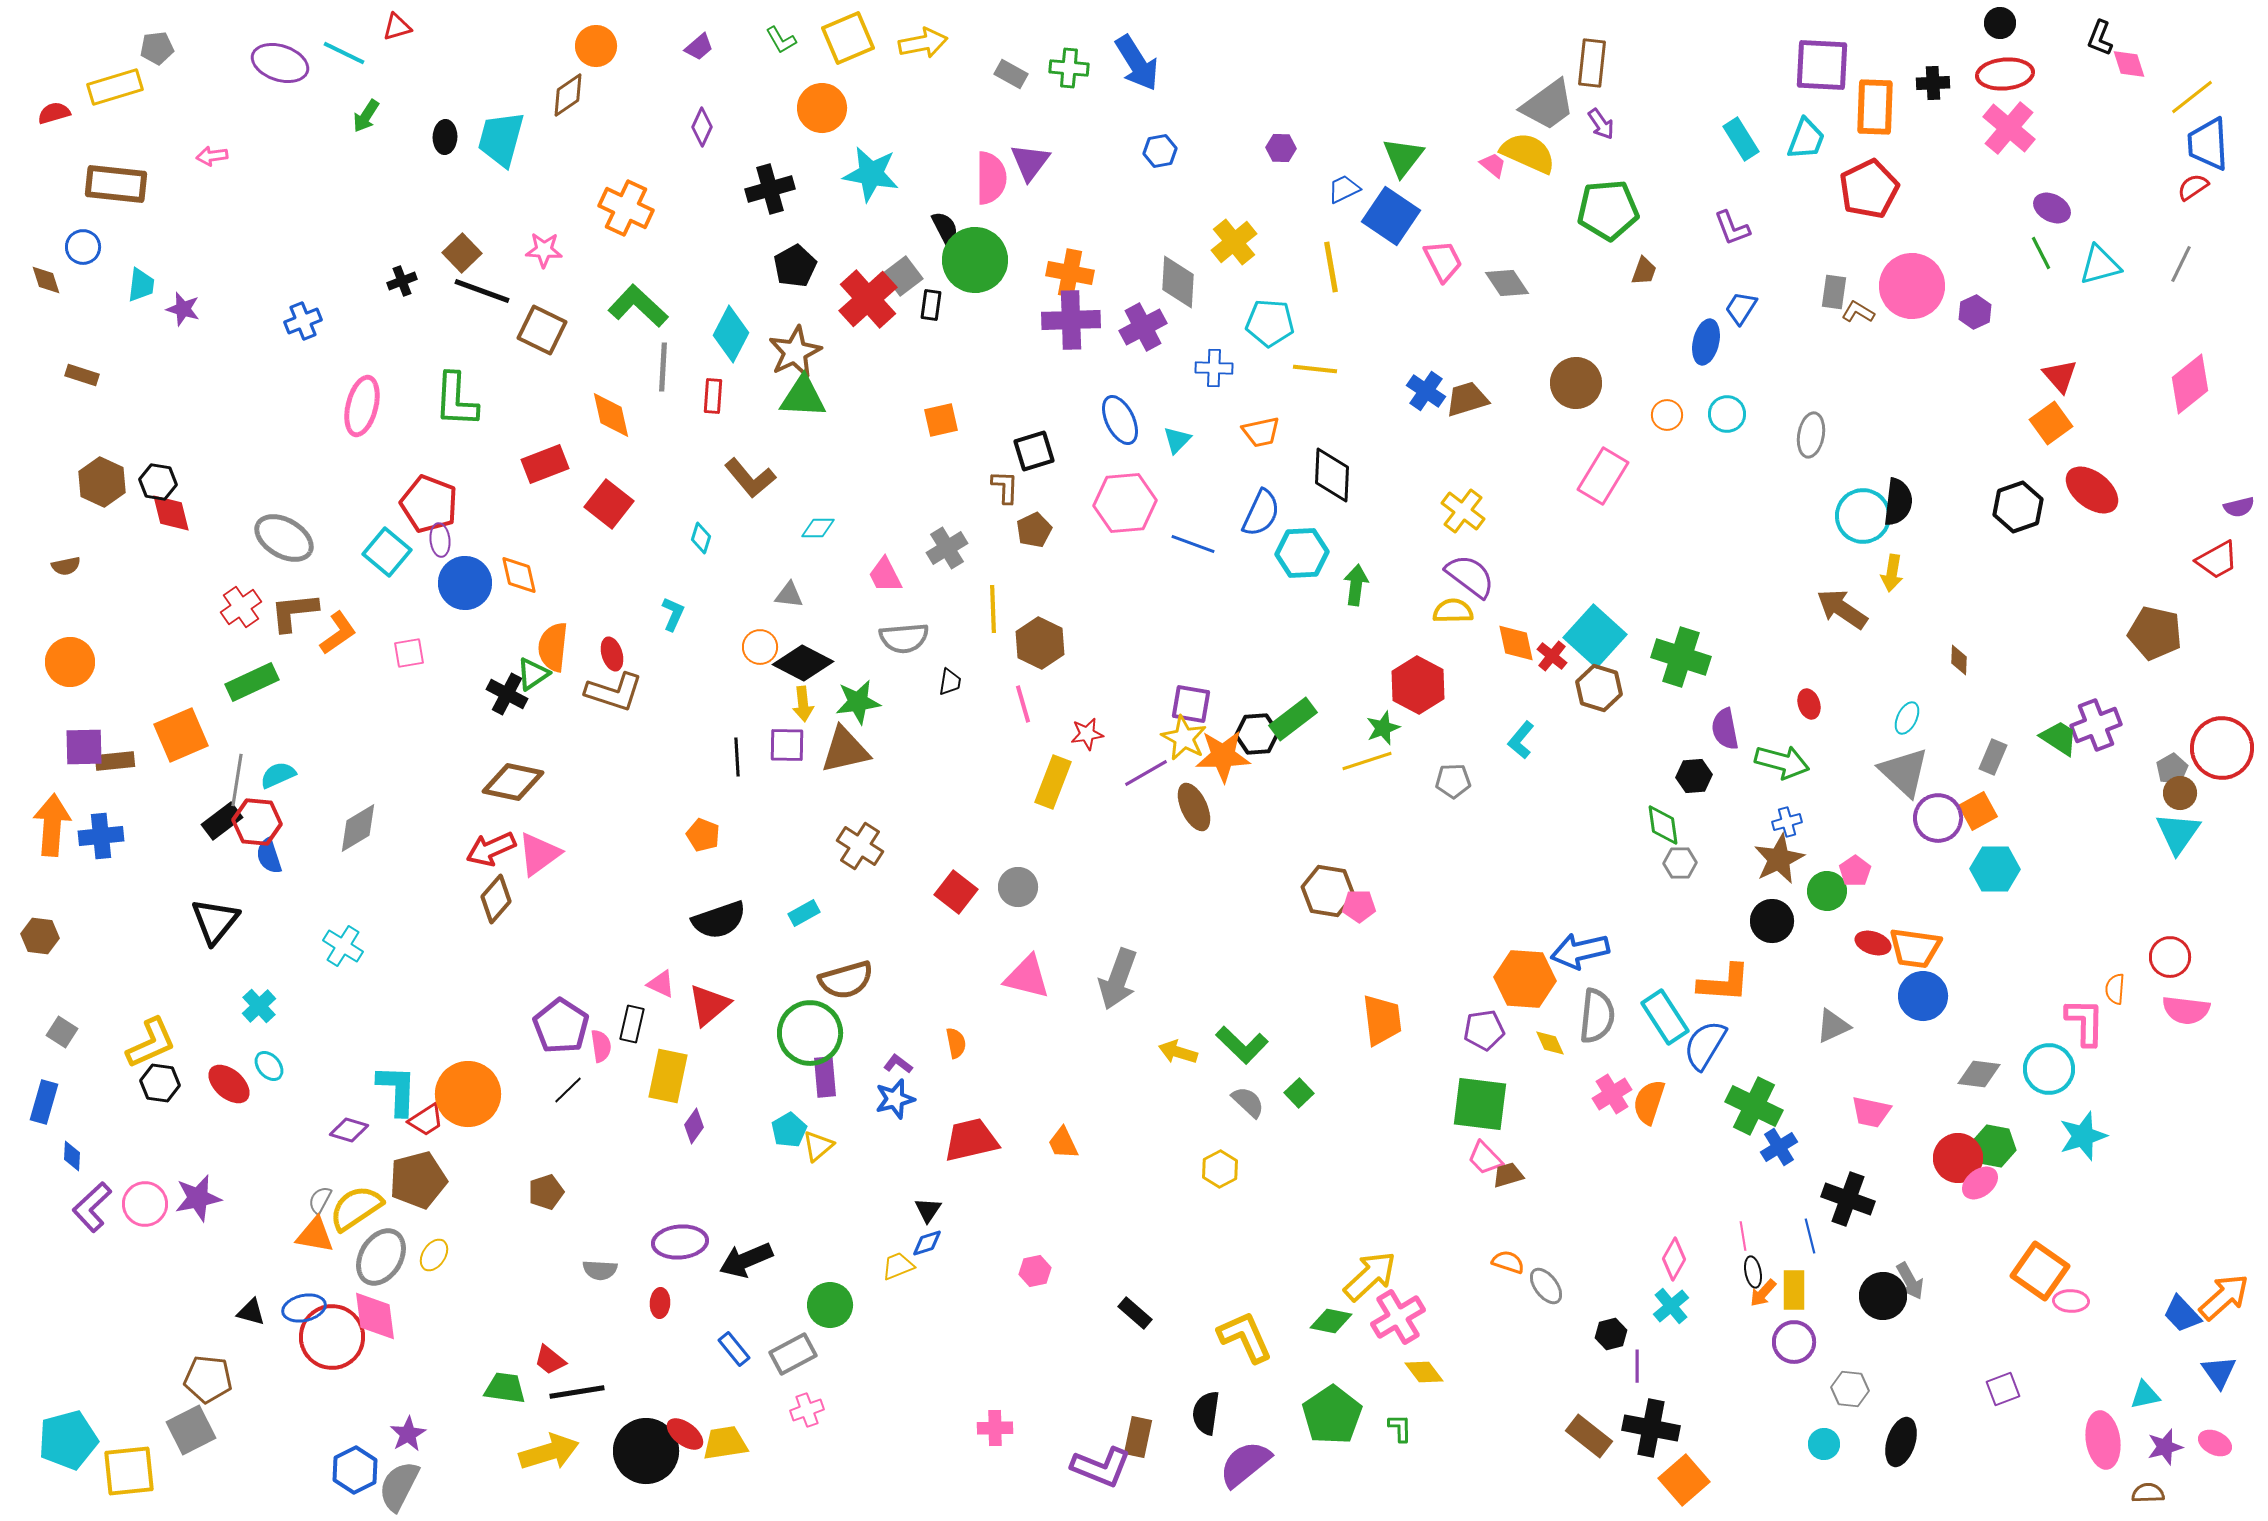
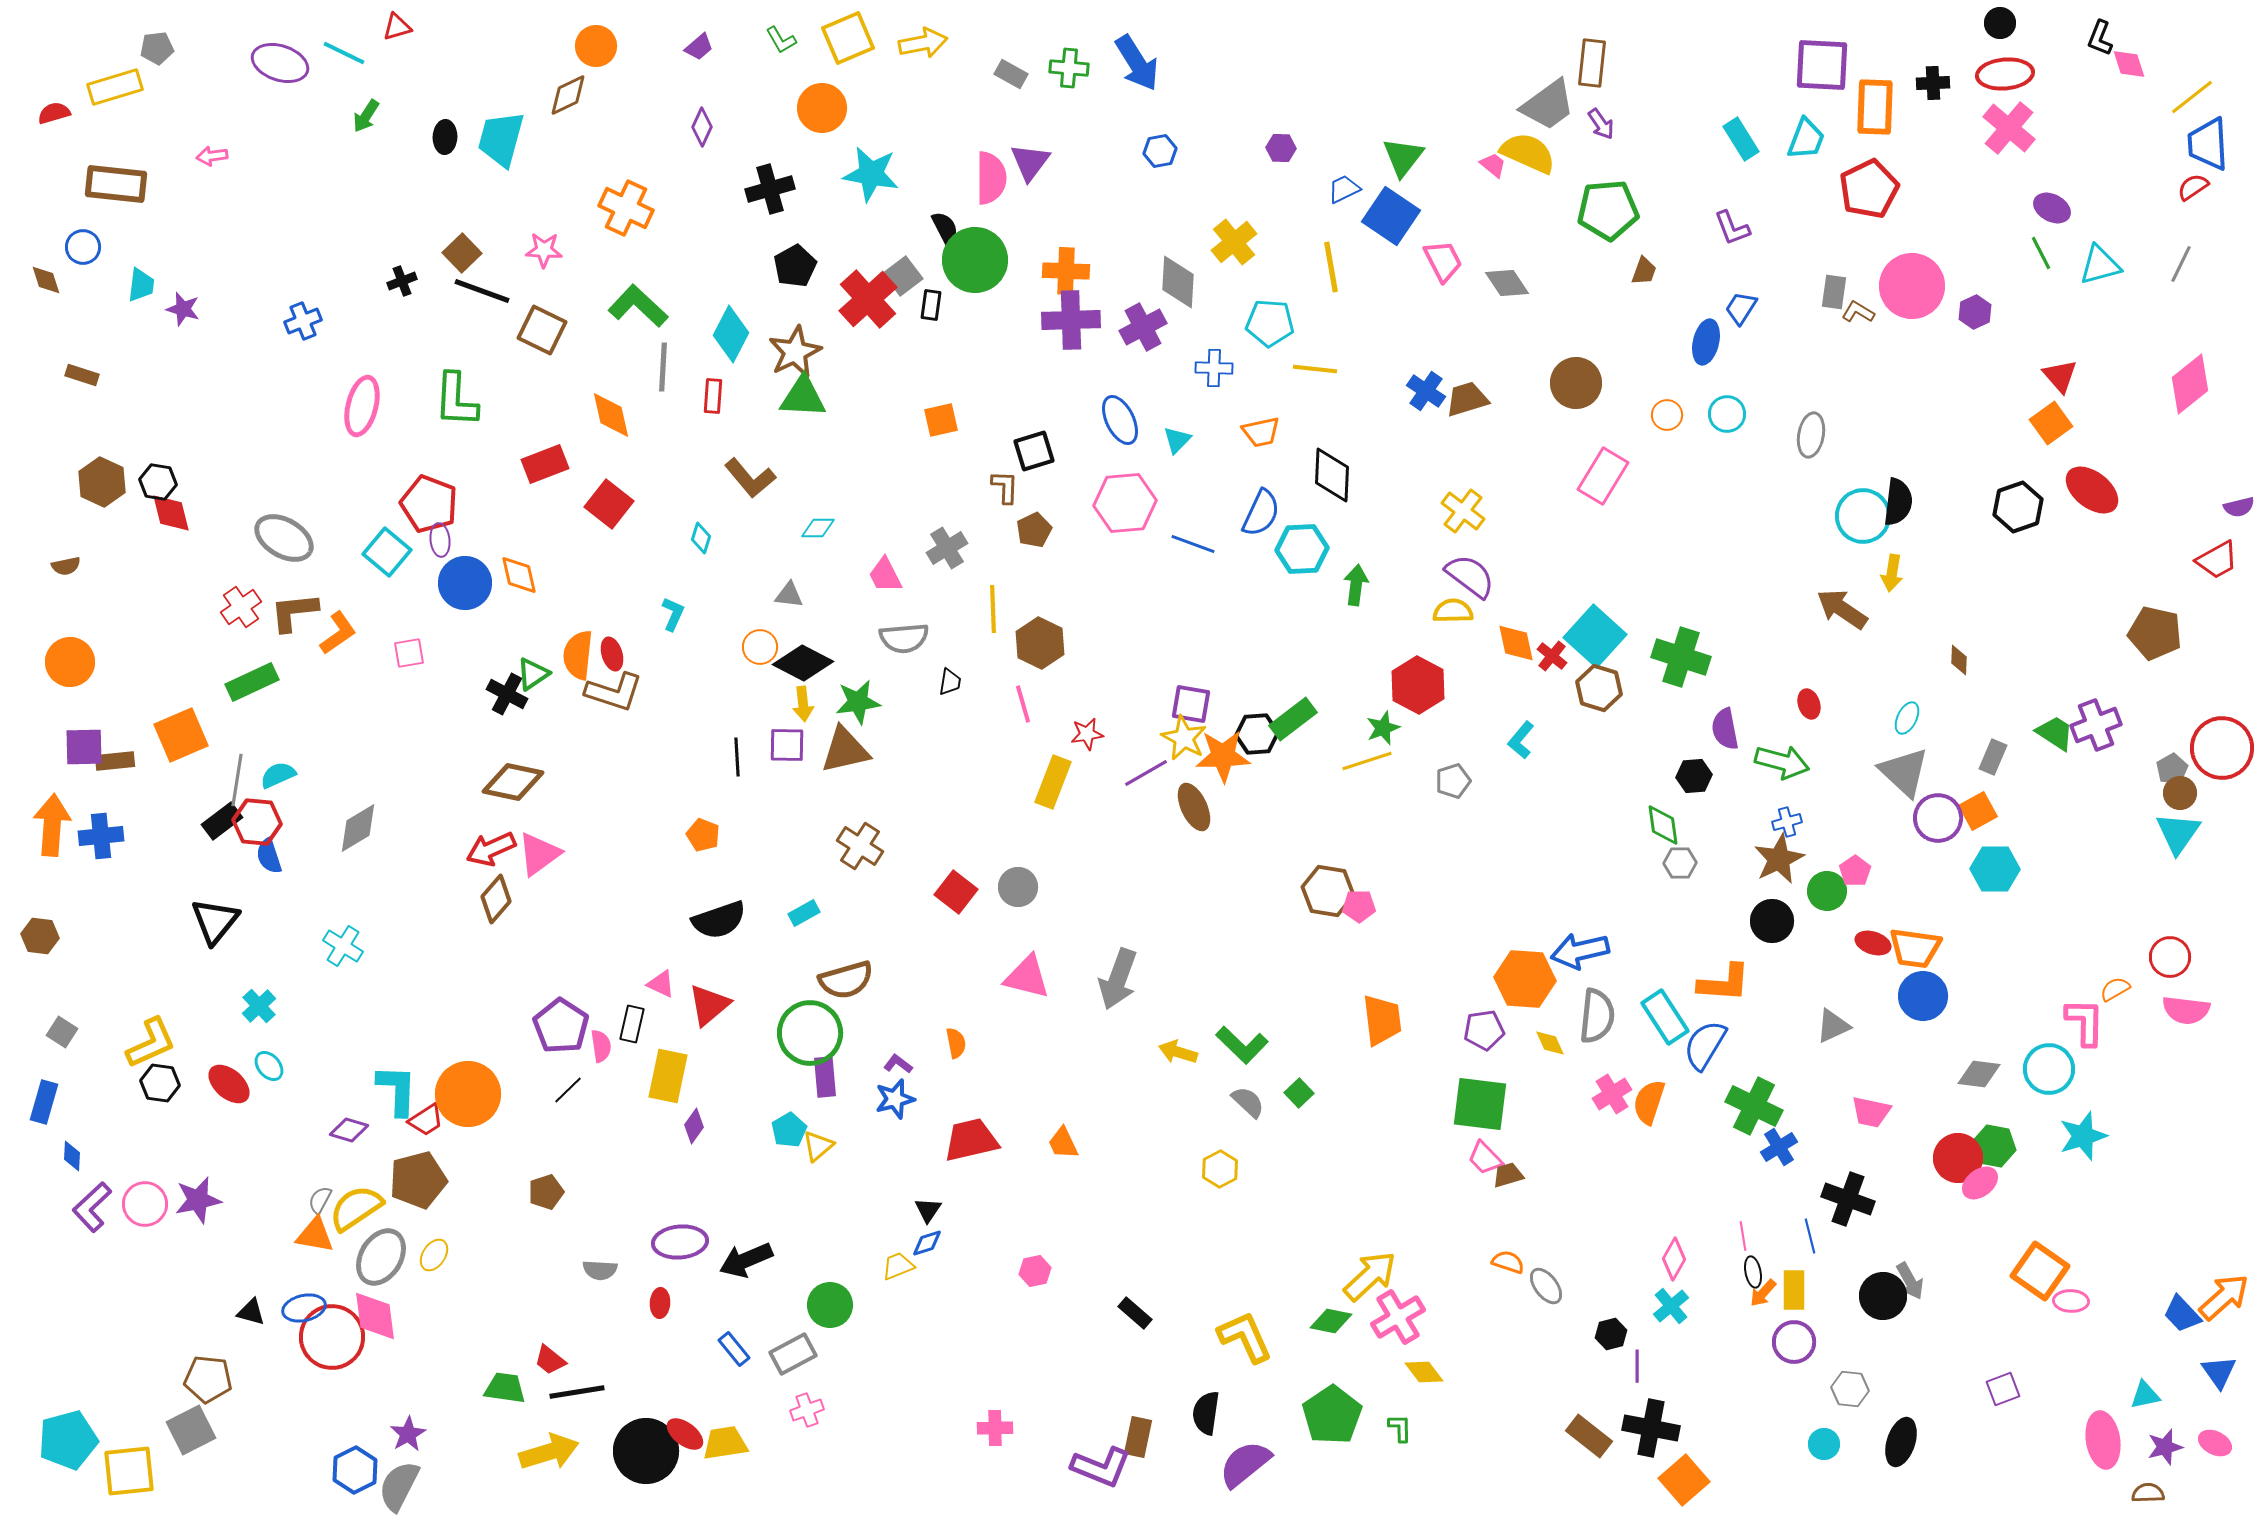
brown diamond at (568, 95): rotated 9 degrees clockwise
orange cross at (1070, 273): moved 4 px left, 2 px up; rotated 9 degrees counterclockwise
cyan hexagon at (1302, 553): moved 4 px up
orange semicircle at (553, 647): moved 25 px right, 8 px down
green trapezoid at (2059, 738): moved 4 px left, 5 px up
gray pentagon at (1453, 781): rotated 16 degrees counterclockwise
orange semicircle at (2115, 989): rotated 56 degrees clockwise
purple star at (198, 1198): moved 2 px down
